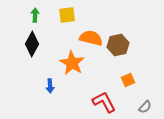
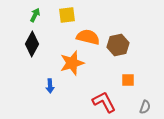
green arrow: rotated 24 degrees clockwise
orange semicircle: moved 3 px left, 1 px up
orange star: rotated 25 degrees clockwise
orange square: rotated 24 degrees clockwise
gray semicircle: rotated 24 degrees counterclockwise
